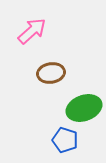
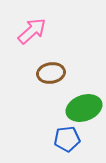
blue pentagon: moved 2 px right, 1 px up; rotated 25 degrees counterclockwise
